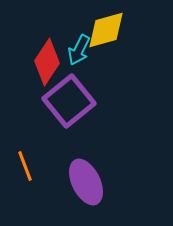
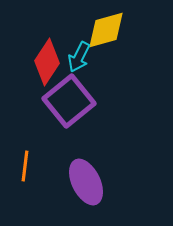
cyan arrow: moved 7 px down
orange line: rotated 28 degrees clockwise
